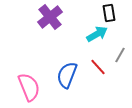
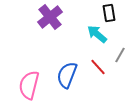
cyan arrow: rotated 110 degrees counterclockwise
pink semicircle: moved 2 px up; rotated 144 degrees counterclockwise
